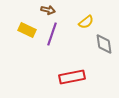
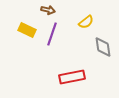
gray diamond: moved 1 px left, 3 px down
